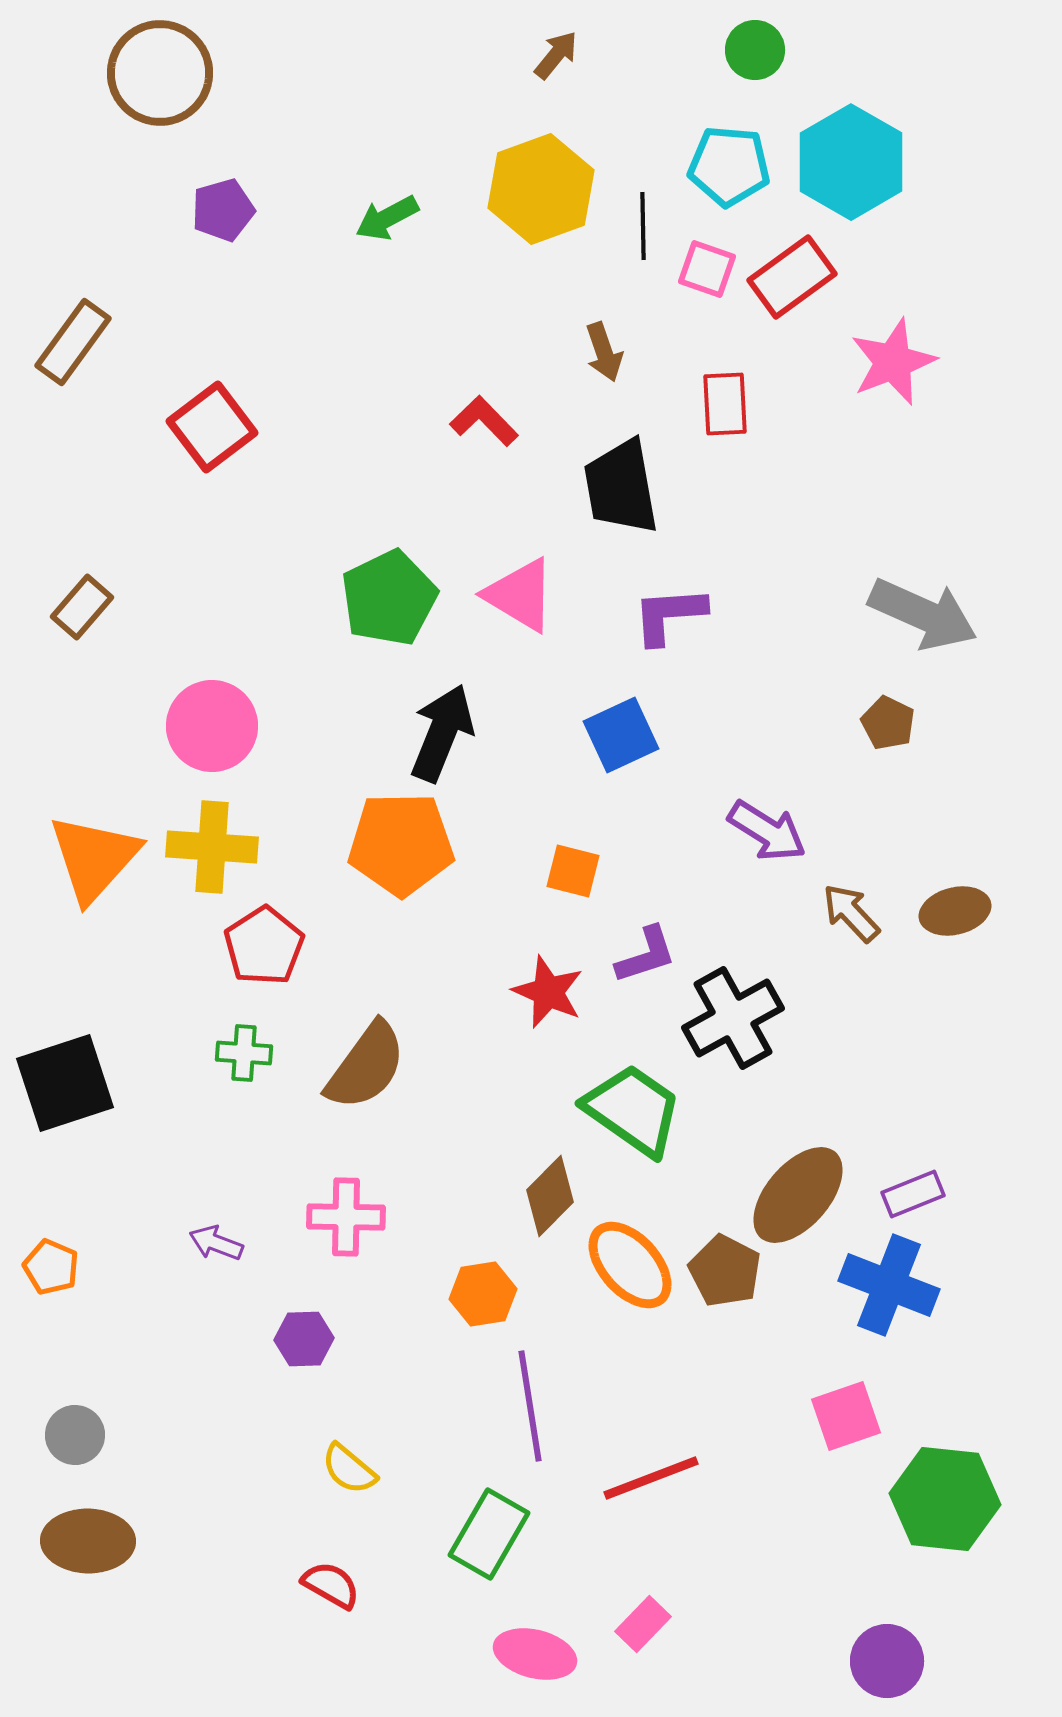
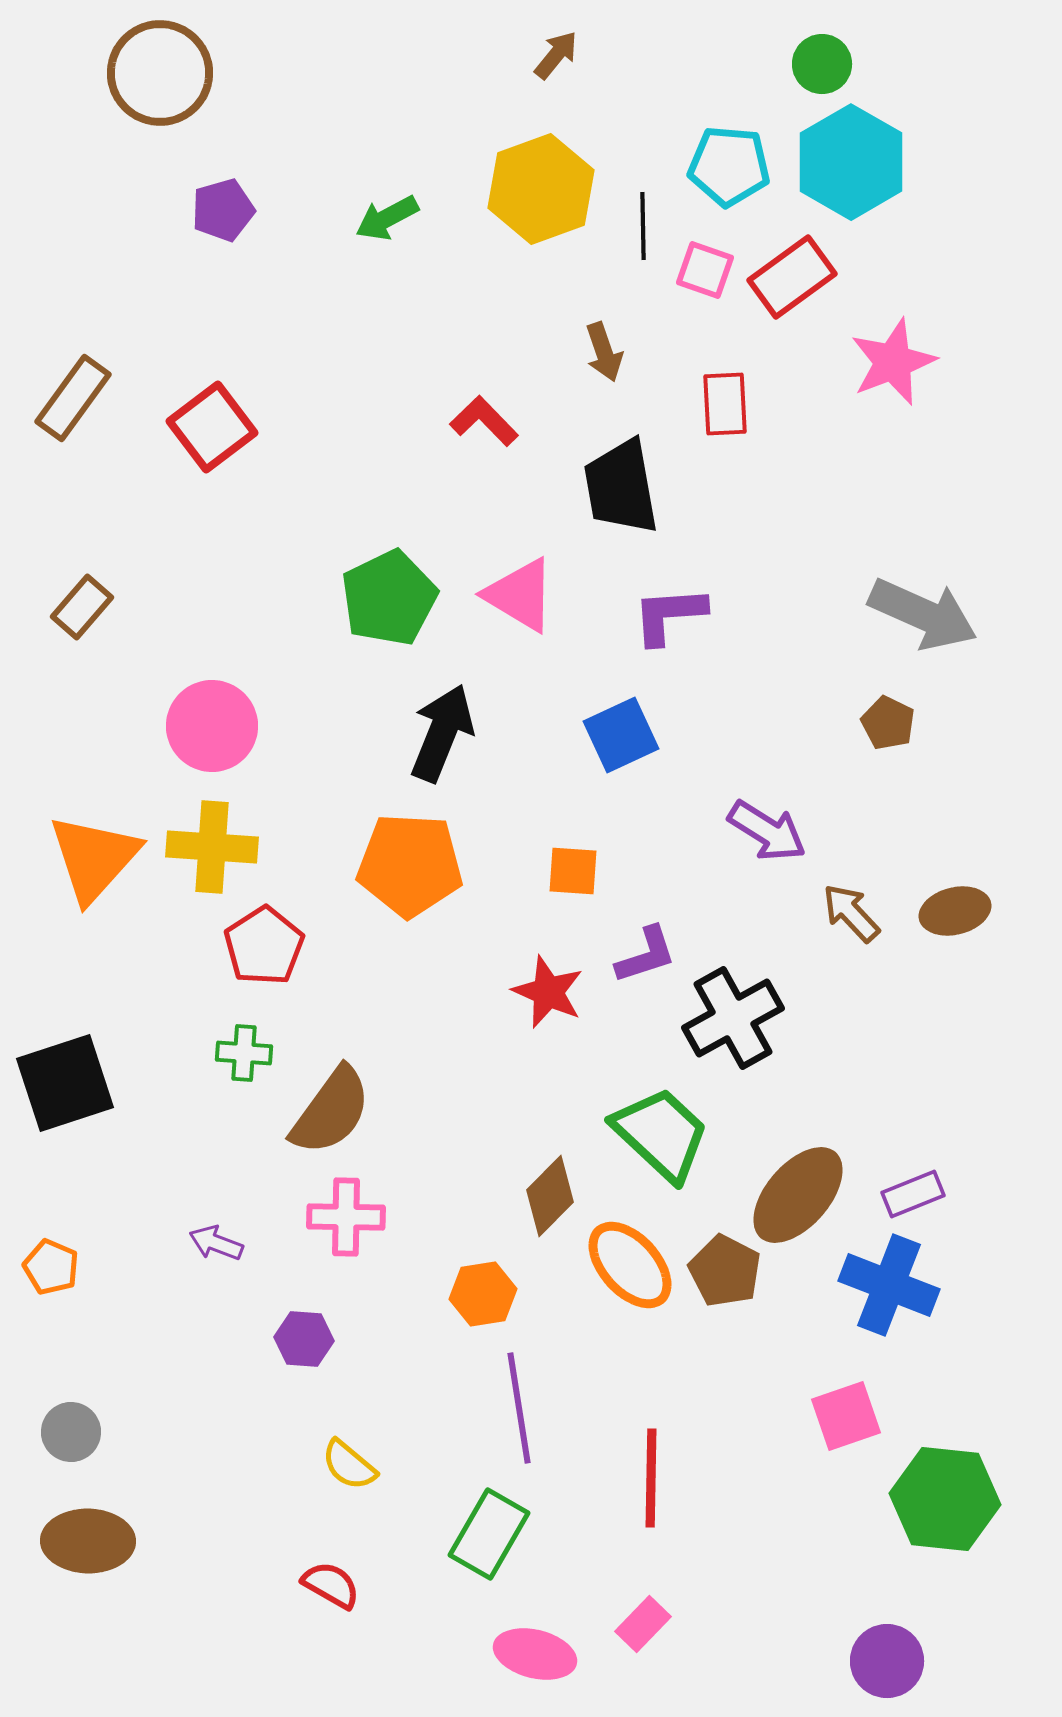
green circle at (755, 50): moved 67 px right, 14 px down
pink square at (707, 269): moved 2 px left, 1 px down
brown rectangle at (73, 342): moved 56 px down
orange pentagon at (401, 844): moved 9 px right, 21 px down; rotated 4 degrees clockwise
orange square at (573, 871): rotated 10 degrees counterclockwise
brown semicircle at (366, 1066): moved 35 px left, 45 px down
green trapezoid at (633, 1110): moved 28 px right, 24 px down; rotated 8 degrees clockwise
purple hexagon at (304, 1339): rotated 6 degrees clockwise
purple line at (530, 1406): moved 11 px left, 2 px down
gray circle at (75, 1435): moved 4 px left, 3 px up
yellow semicircle at (349, 1469): moved 4 px up
red line at (651, 1478): rotated 68 degrees counterclockwise
